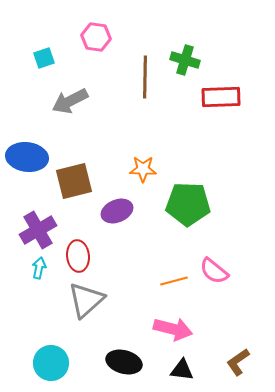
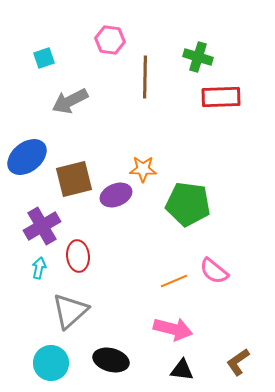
pink hexagon: moved 14 px right, 3 px down
green cross: moved 13 px right, 3 px up
blue ellipse: rotated 45 degrees counterclockwise
brown square: moved 2 px up
green pentagon: rotated 6 degrees clockwise
purple ellipse: moved 1 px left, 16 px up
purple cross: moved 4 px right, 4 px up
orange line: rotated 8 degrees counterclockwise
gray triangle: moved 16 px left, 11 px down
black ellipse: moved 13 px left, 2 px up
